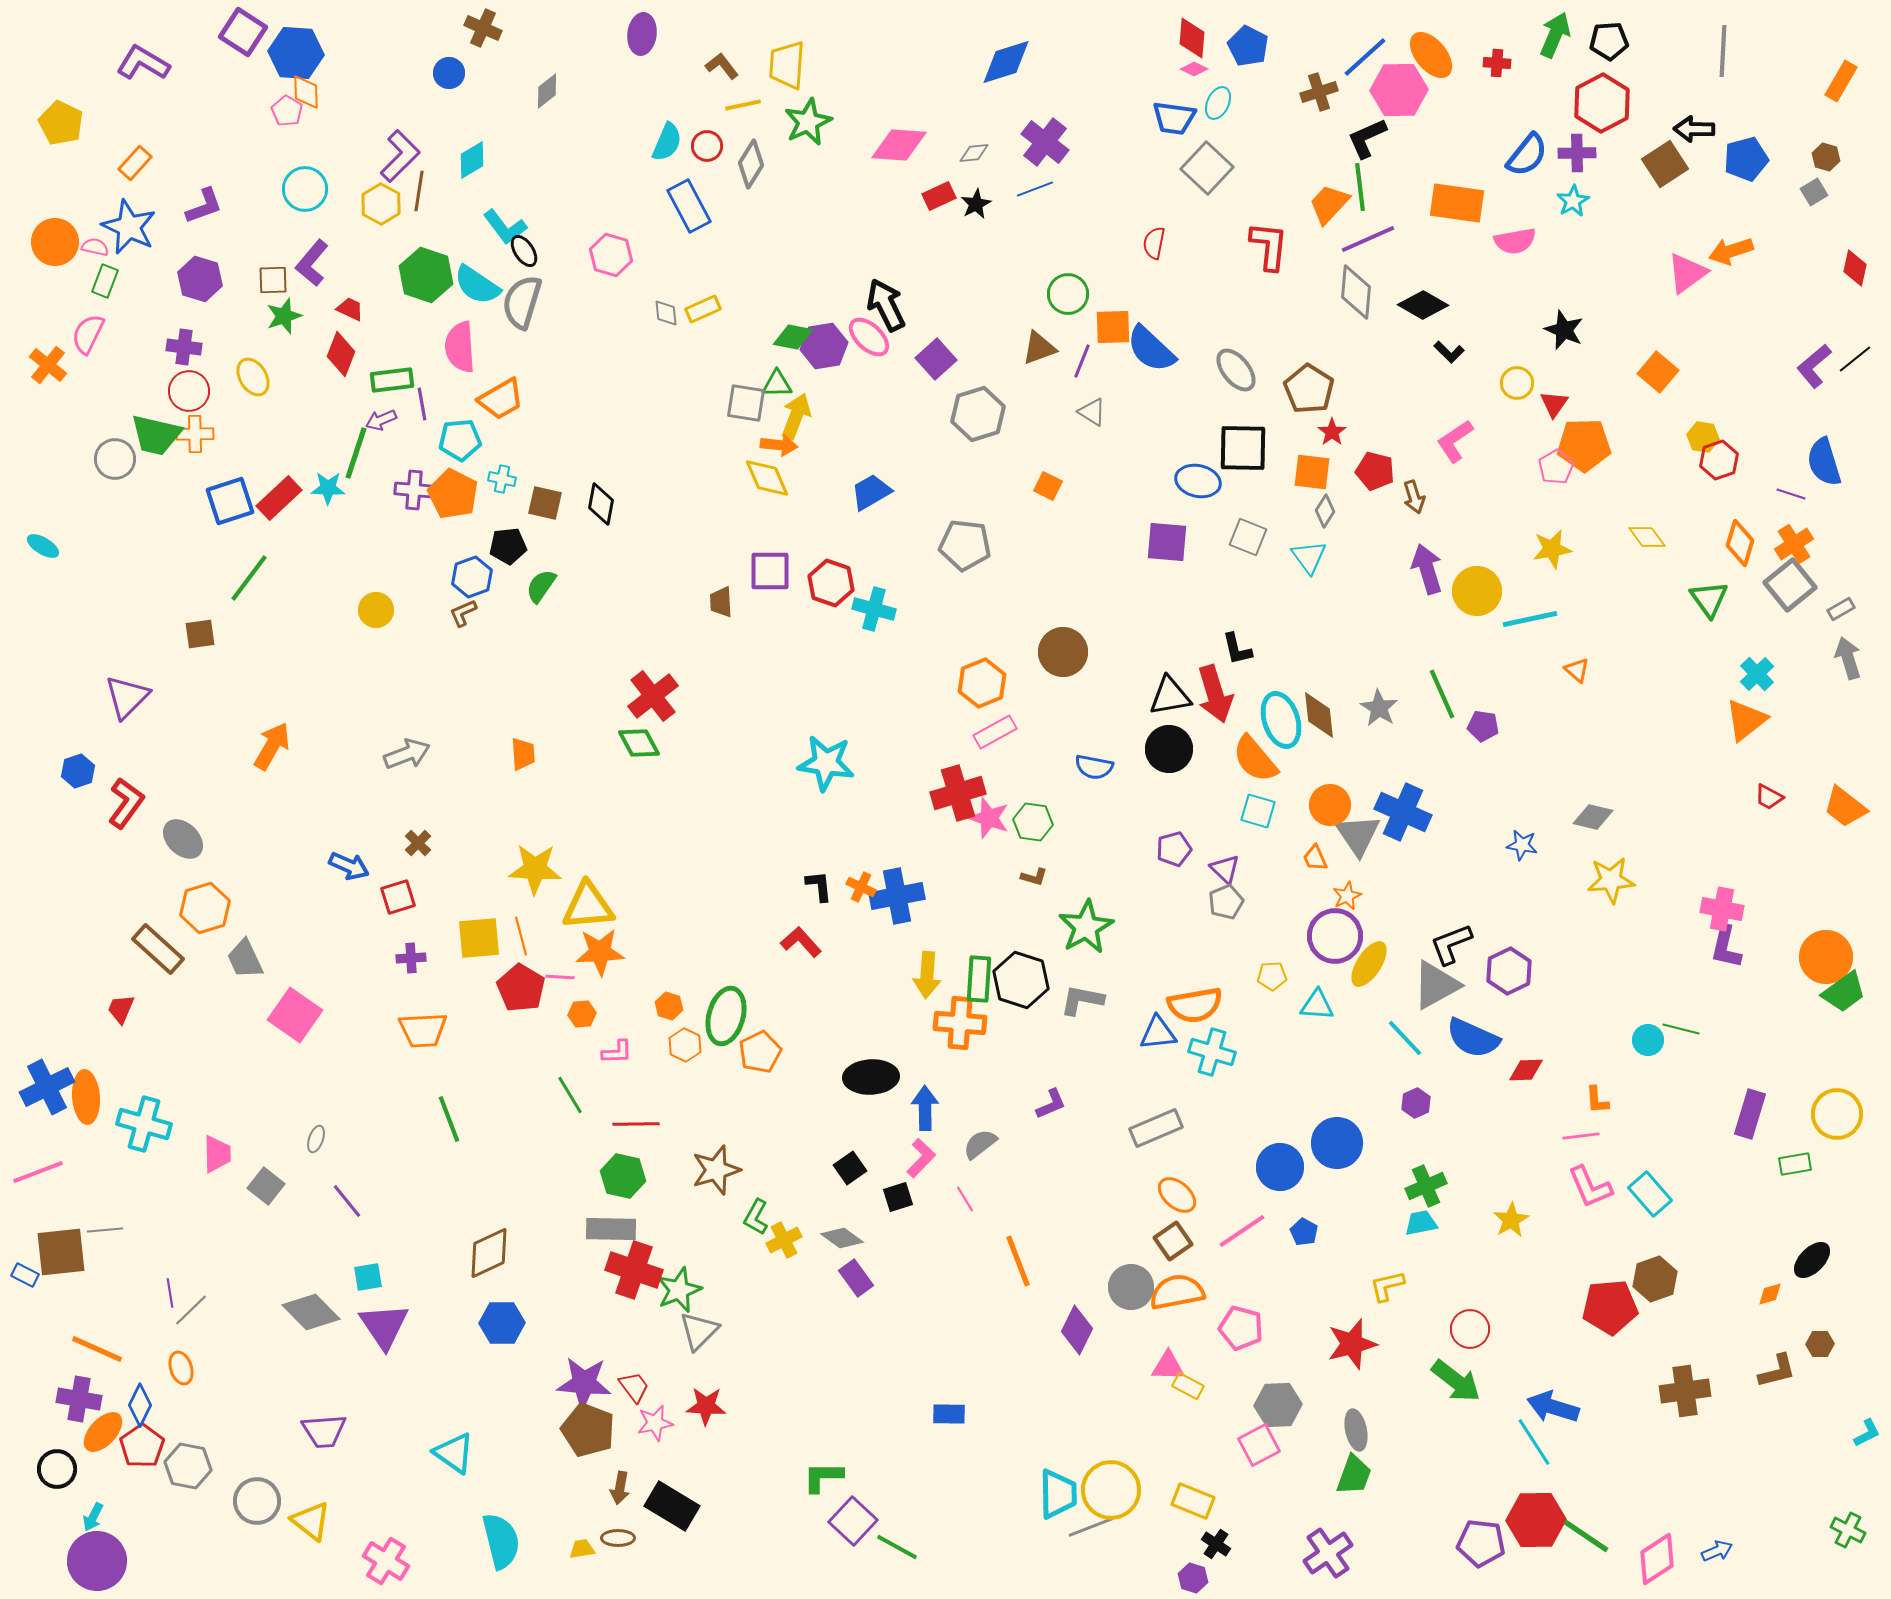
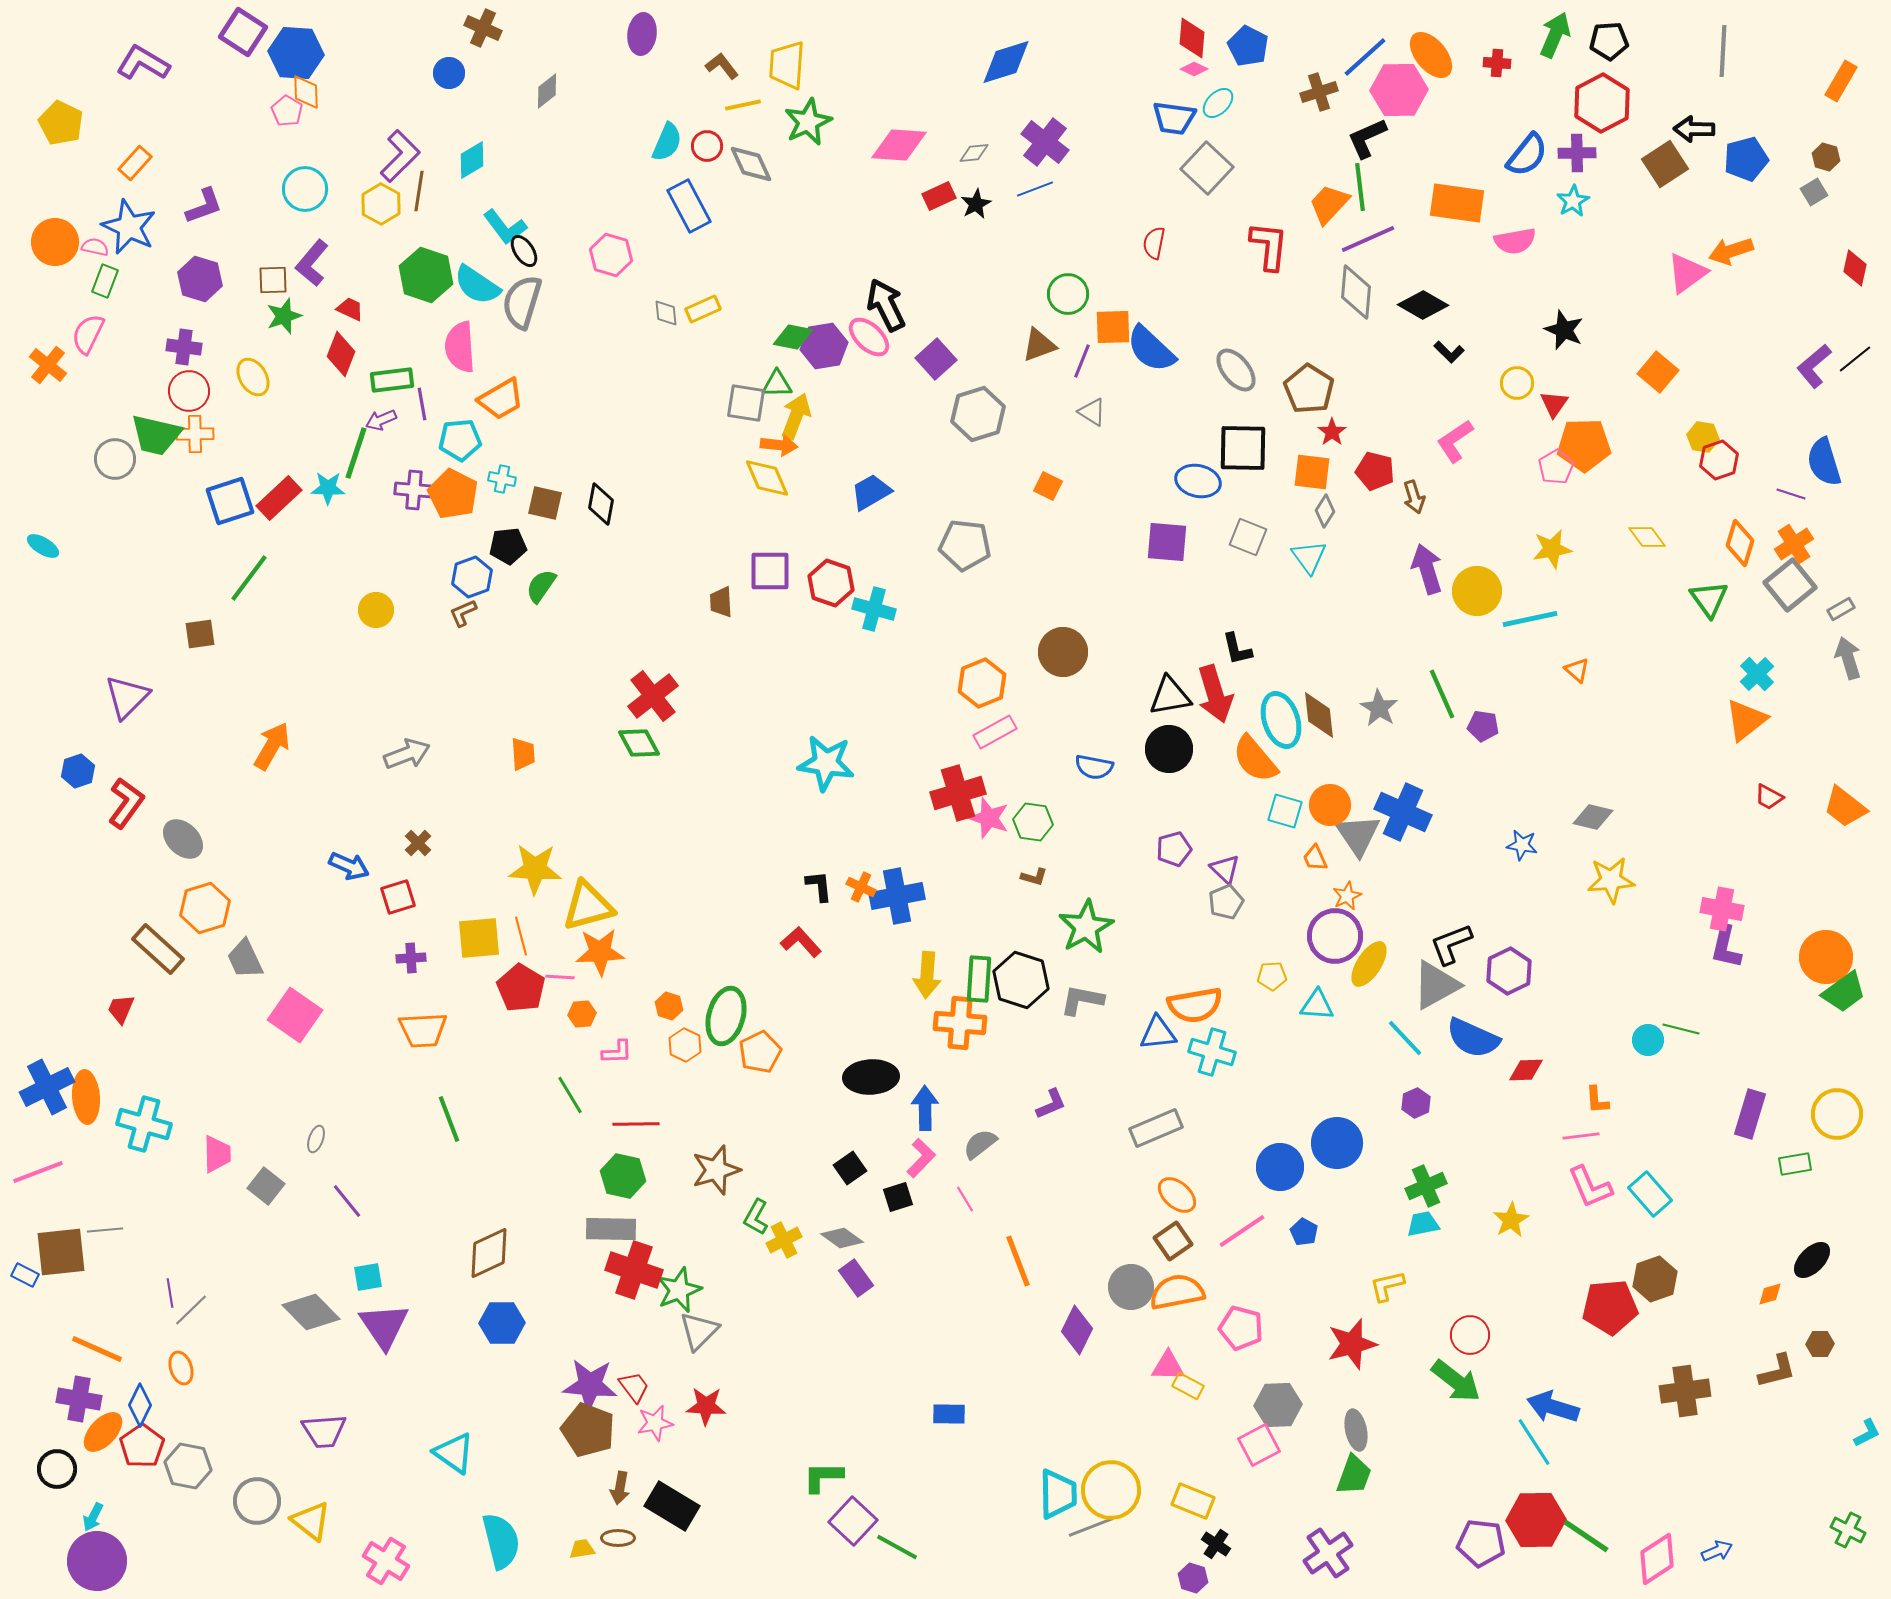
cyan ellipse at (1218, 103): rotated 20 degrees clockwise
gray diamond at (751, 164): rotated 57 degrees counterclockwise
brown triangle at (1039, 348): moved 3 px up
cyan square at (1258, 811): moved 27 px right
yellow triangle at (588, 906): rotated 10 degrees counterclockwise
cyan trapezoid at (1421, 1223): moved 2 px right, 1 px down
red circle at (1470, 1329): moved 6 px down
purple star at (584, 1383): moved 6 px right, 2 px down
